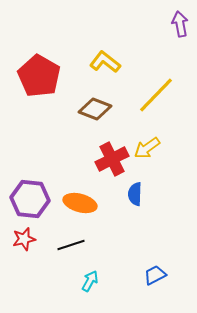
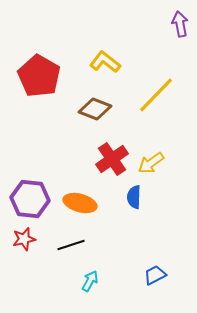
yellow arrow: moved 4 px right, 15 px down
red cross: rotated 8 degrees counterclockwise
blue semicircle: moved 1 px left, 3 px down
